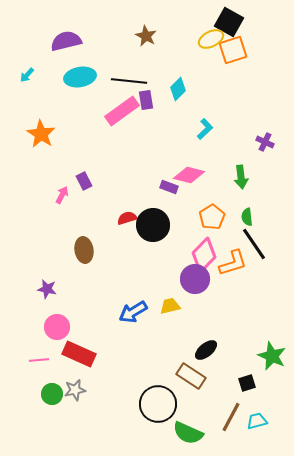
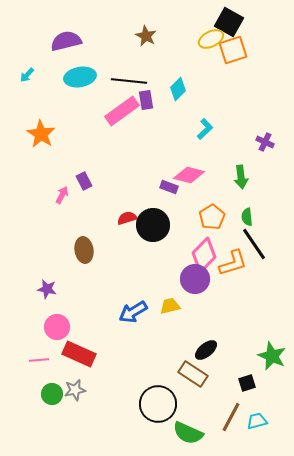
brown rectangle at (191, 376): moved 2 px right, 2 px up
